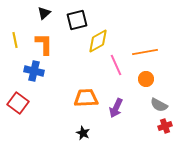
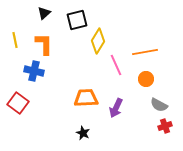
yellow diamond: rotated 30 degrees counterclockwise
